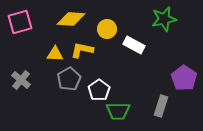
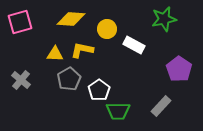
purple pentagon: moved 5 px left, 9 px up
gray rectangle: rotated 25 degrees clockwise
